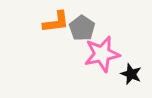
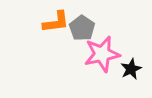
black star: moved 5 px up; rotated 25 degrees clockwise
